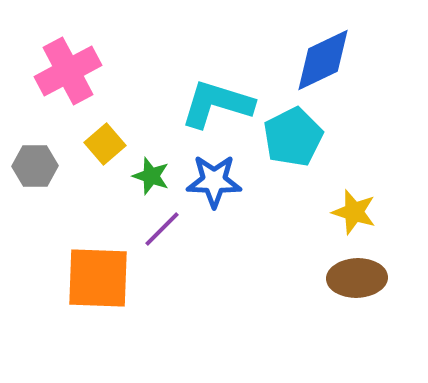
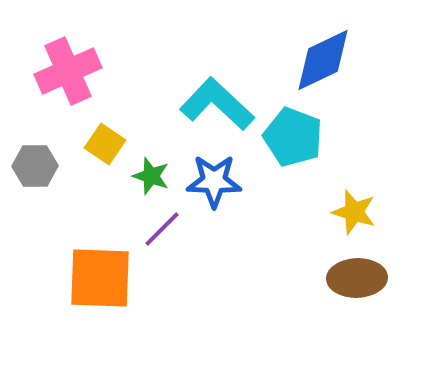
pink cross: rotated 4 degrees clockwise
cyan L-shape: rotated 26 degrees clockwise
cyan pentagon: rotated 24 degrees counterclockwise
yellow square: rotated 15 degrees counterclockwise
orange square: moved 2 px right
